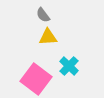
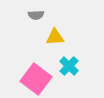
gray semicircle: moved 7 px left; rotated 56 degrees counterclockwise
yellow triangle: moved 7 px right
